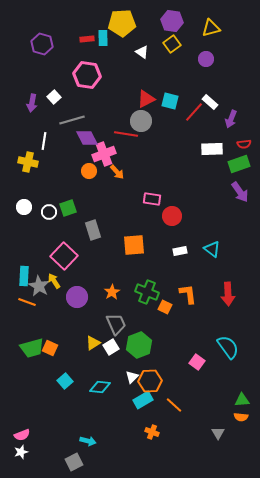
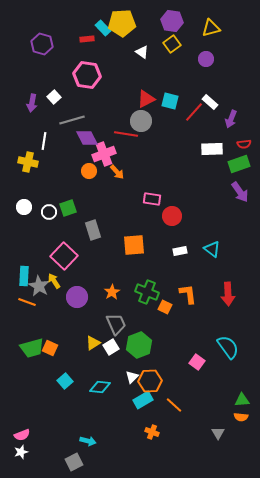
cyan rectangle at (103, 38): moved 10 px up; rotated 42 degrees counterclockwise
